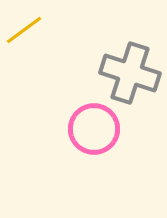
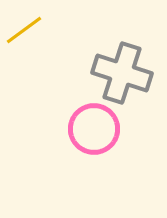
gray cross: moved 8 px left
